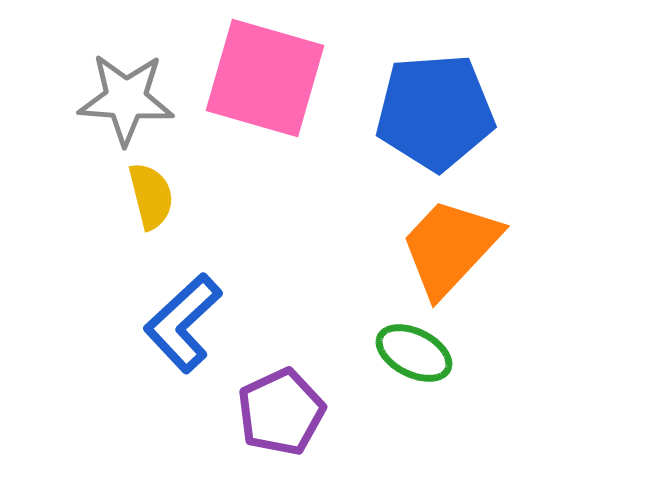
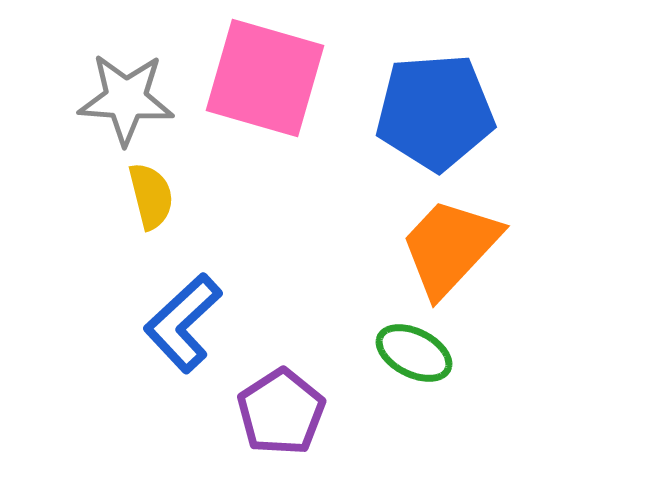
purple pentagon: rotated 8 degrees counterclockwise
